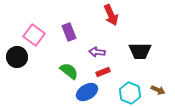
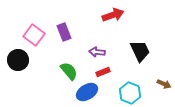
red arrow: moved 2 px right; rotated 85 degrees counterclockwise
purple rectangle: moved 5 px left
black trapezoid: rotated 115 degrees counterclockwise
black circle: moved 1 px right, 3 px down
green semicircle: rotated 12 degrees clockwise
brown arrow: moved 6 px right, 6 px up
